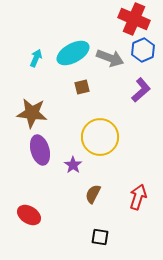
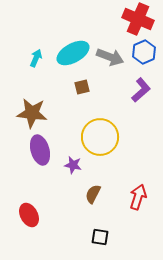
red cross: moved 4 px right
blue hexagon: moved 1 px right, 2 px down
gray arrow: moved 1 px up
purple star: rotated 24 degrees counterclockwise
red ellipse: rotated 30 degrees clockwise
